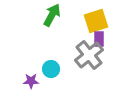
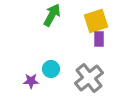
gray cross: moved 23 px down
